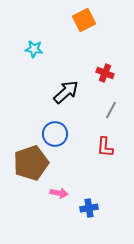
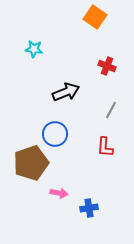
orange square: moved 11 px right, 3 px up; rotated 30 degrees counterclockwise
red cross: moved 2 px right, 7 px up
black arrow: rotated 20 degrees clockwise
